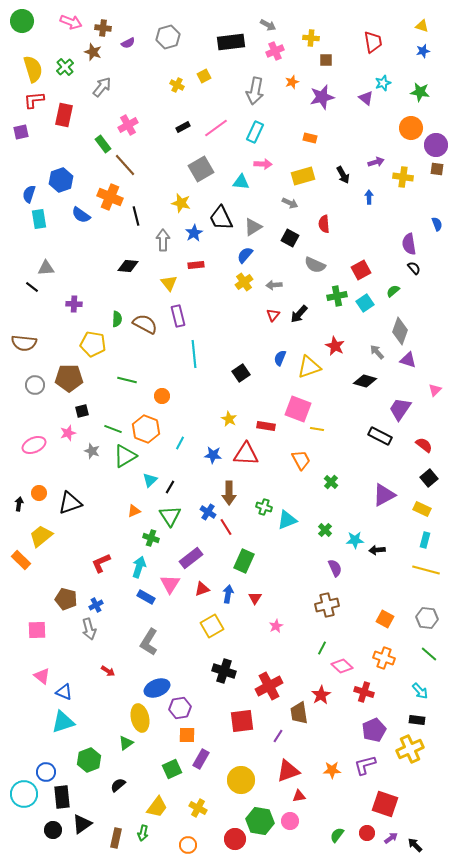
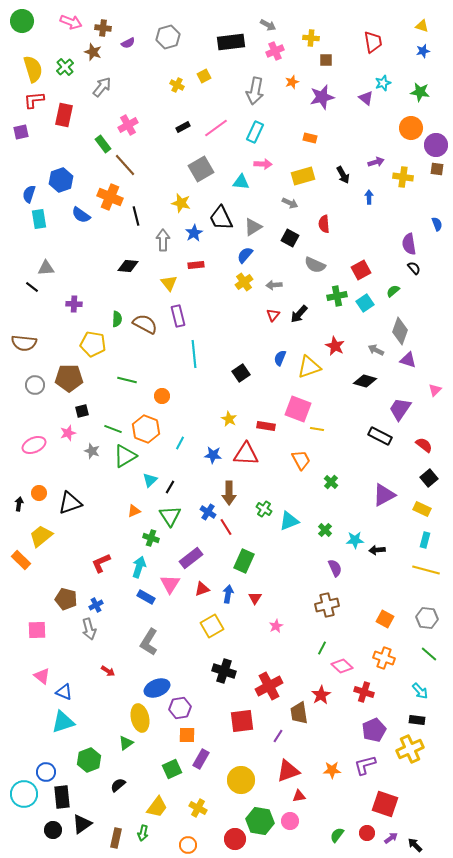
gray arrow at (377, 352): moved 1 px left, 2 px up; rotated 21 degrees counterclockwise
green cross at (264, 507): moved 2 px down; rotated 14 degrees clockwise
cyan triangle at (287, 520): moved 2 px right, 1 px down
